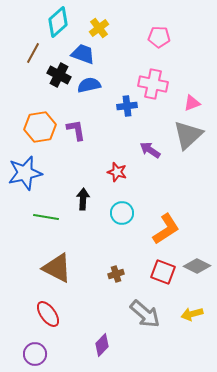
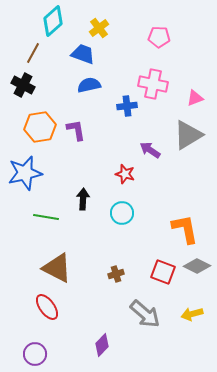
cyan diamond: moved 5 px left, 1 px up
black cross: moved 36 px left, 10 px down
pink triangle: moved 3 px right, 5 px up
gray triangle: rotated 12 degrees clockwise
red star: moved 8 px right, 2 px down
orange L-shape: moved 19 px right; rotated 68 degrees counterclockwise
red ellipse: moved 1 px left, 7 px up
